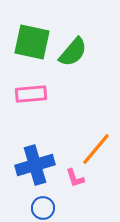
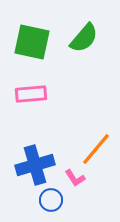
green semicircle: moved 11 px right, 14 px up
pink L-shape: rotated 15 degrees counterclockwise
blue circle: moved 8 px right, 8 px up
